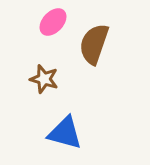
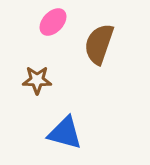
brown semicircle: moved 5 px right
brown star: moved 7 px left, 1 px down; rotated 16 degrees counterclockwise
